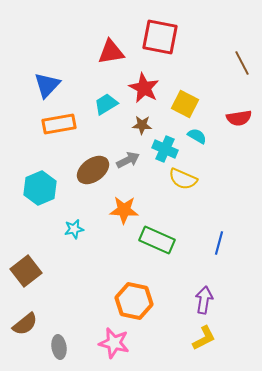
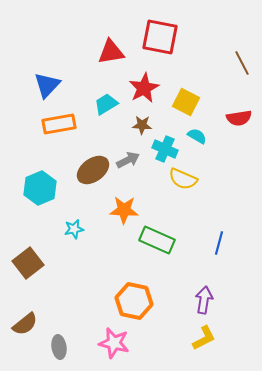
red star: rotated 16 degrees clockwise
yellow square: moved 1 px right, 2 px up
brown square: moved 2 px right, 8 px up
